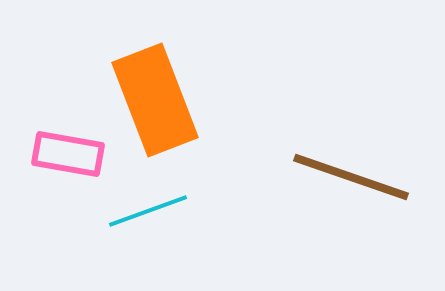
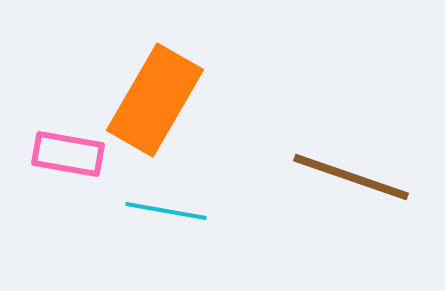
orange rectangle: rotated 51 degrees clockwise
cyan line: moved 18 px right; rotated 30 degrees clockwise
